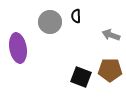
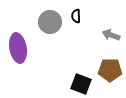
black square: moved 7 px down
